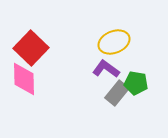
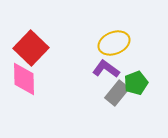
yellow ellipse: moved 1 px down
green pentagon: rotated 30 degrees counterclockwise
